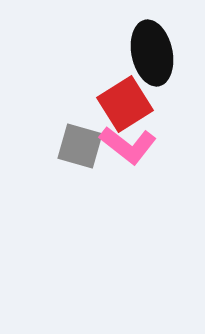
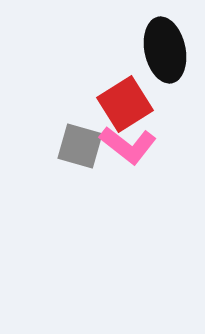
black ellipse: moved 13 px right, 3 px up
